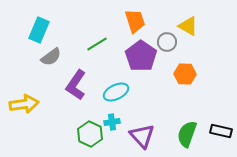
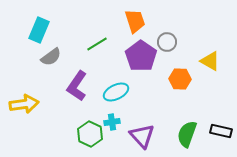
yellow triangle: moved 22 px right, 35 px down
orange hexagon: moved 5 px left, 5 px down
purple L-shape: moved 1 px right, 1 px down
